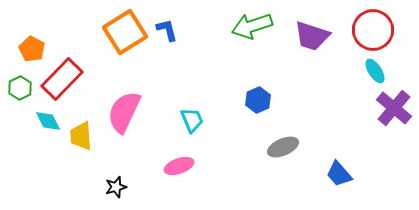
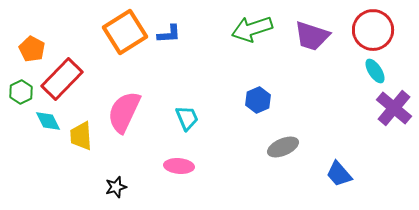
green arrow: moved 3 px down
blue L-shape: moved 2 px right, 4 px down; rotated 100 degrees clockwise
green hexagon: moved 1 px right, 4 px down
cyan trapezoid: moved 5 px left, 2 px up
pink ellipse: rotated 24 degrees clockwise
